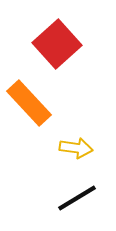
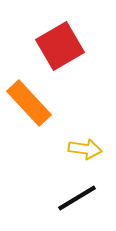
red square: moved 3 px right, 2 px down; rotated 12 degrees clockwise
yellow arrow: moved 9 px right, 1 px down
